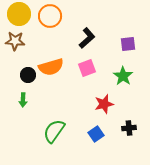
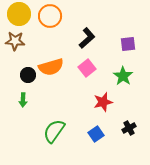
pink square: rotated 18 degrees counterclockwise
red star: moved 1 px left, 2 px up
black cross: rotated 24 degrees counterclockwise
